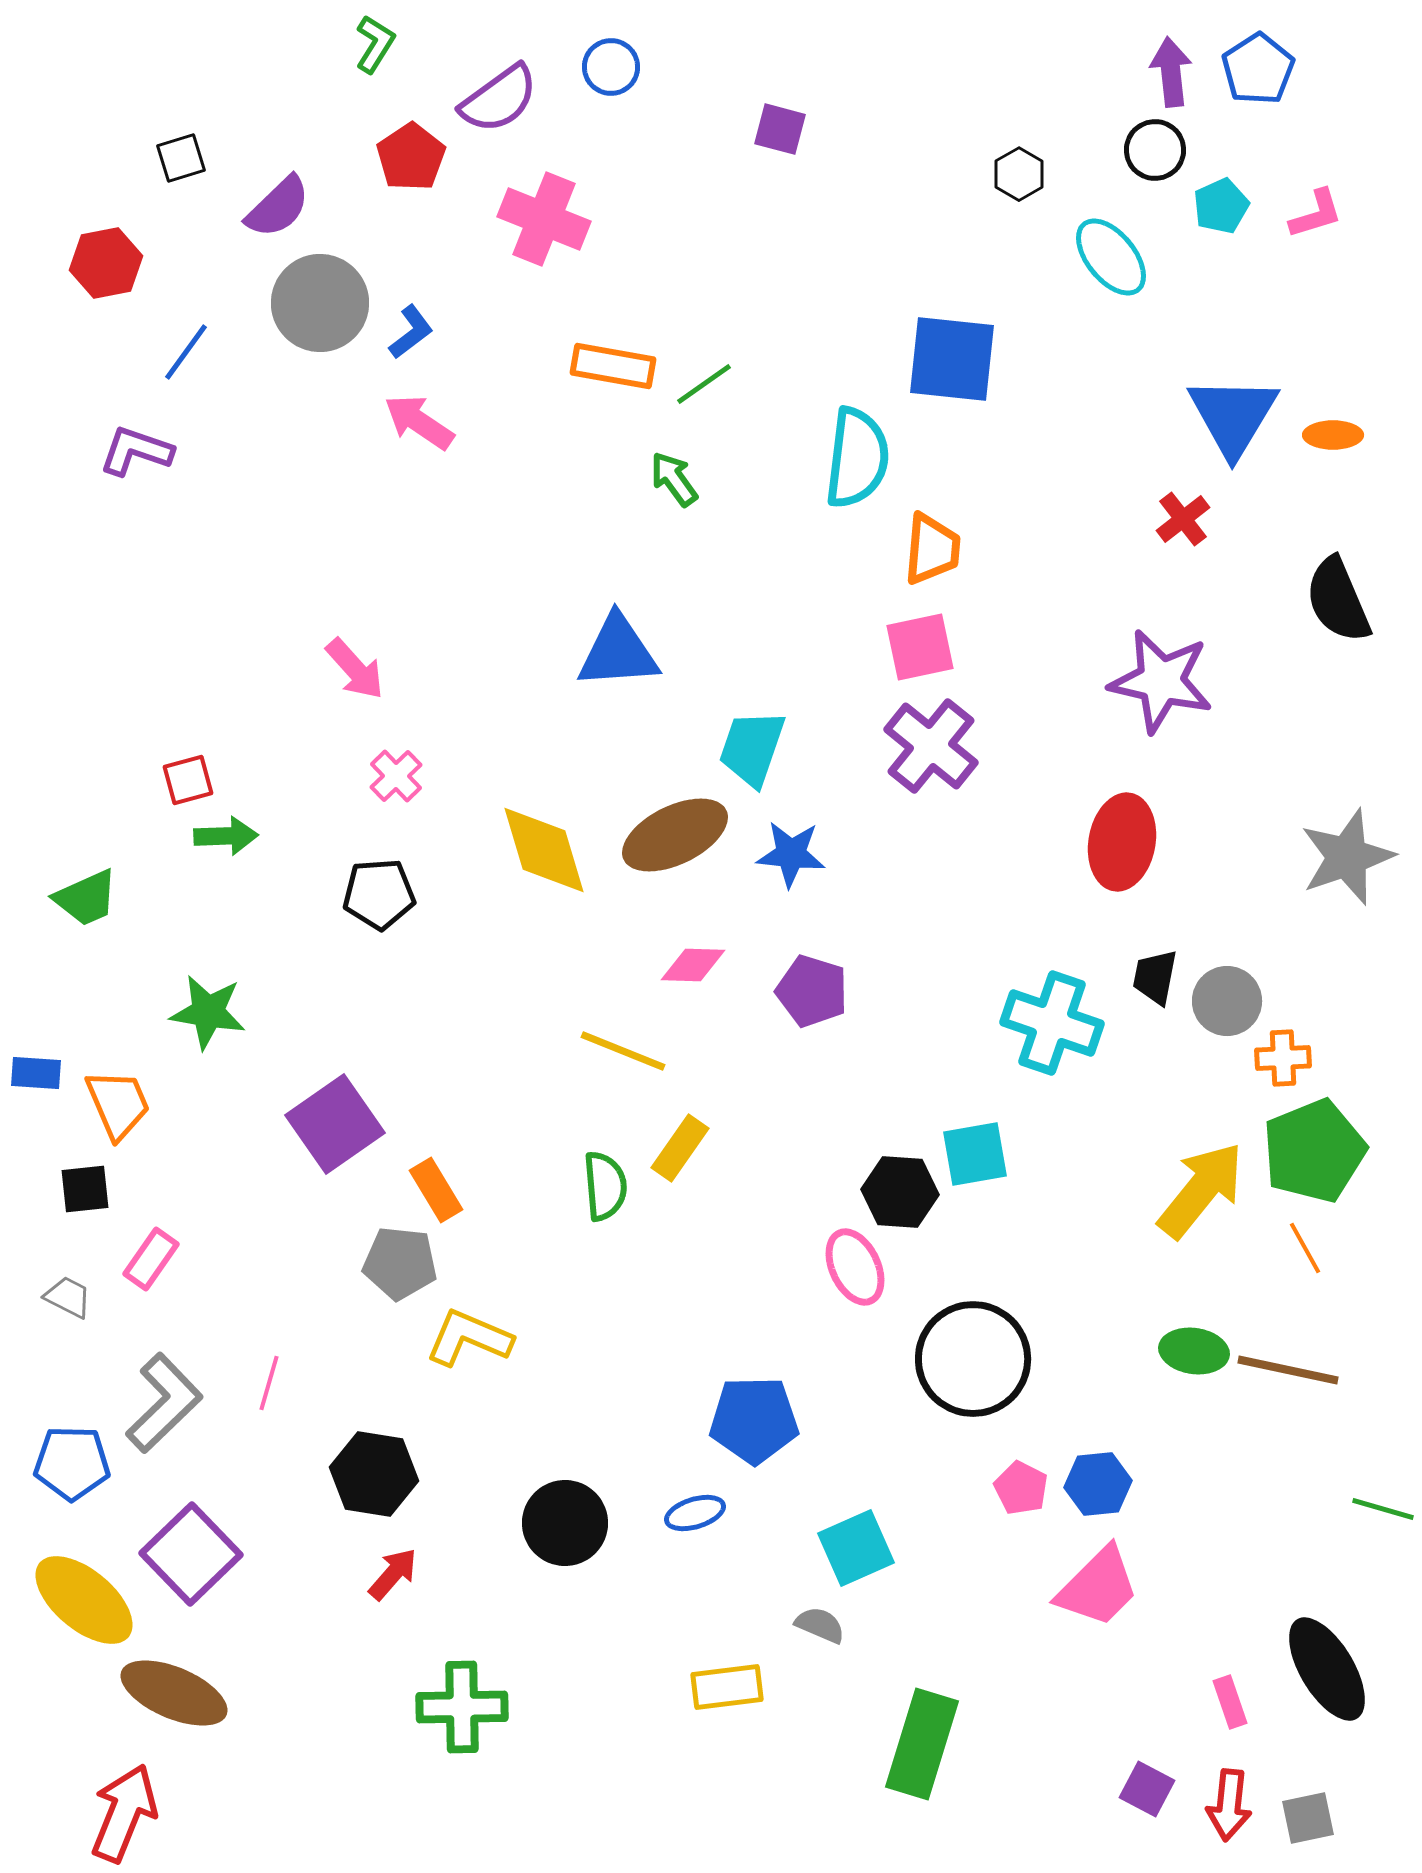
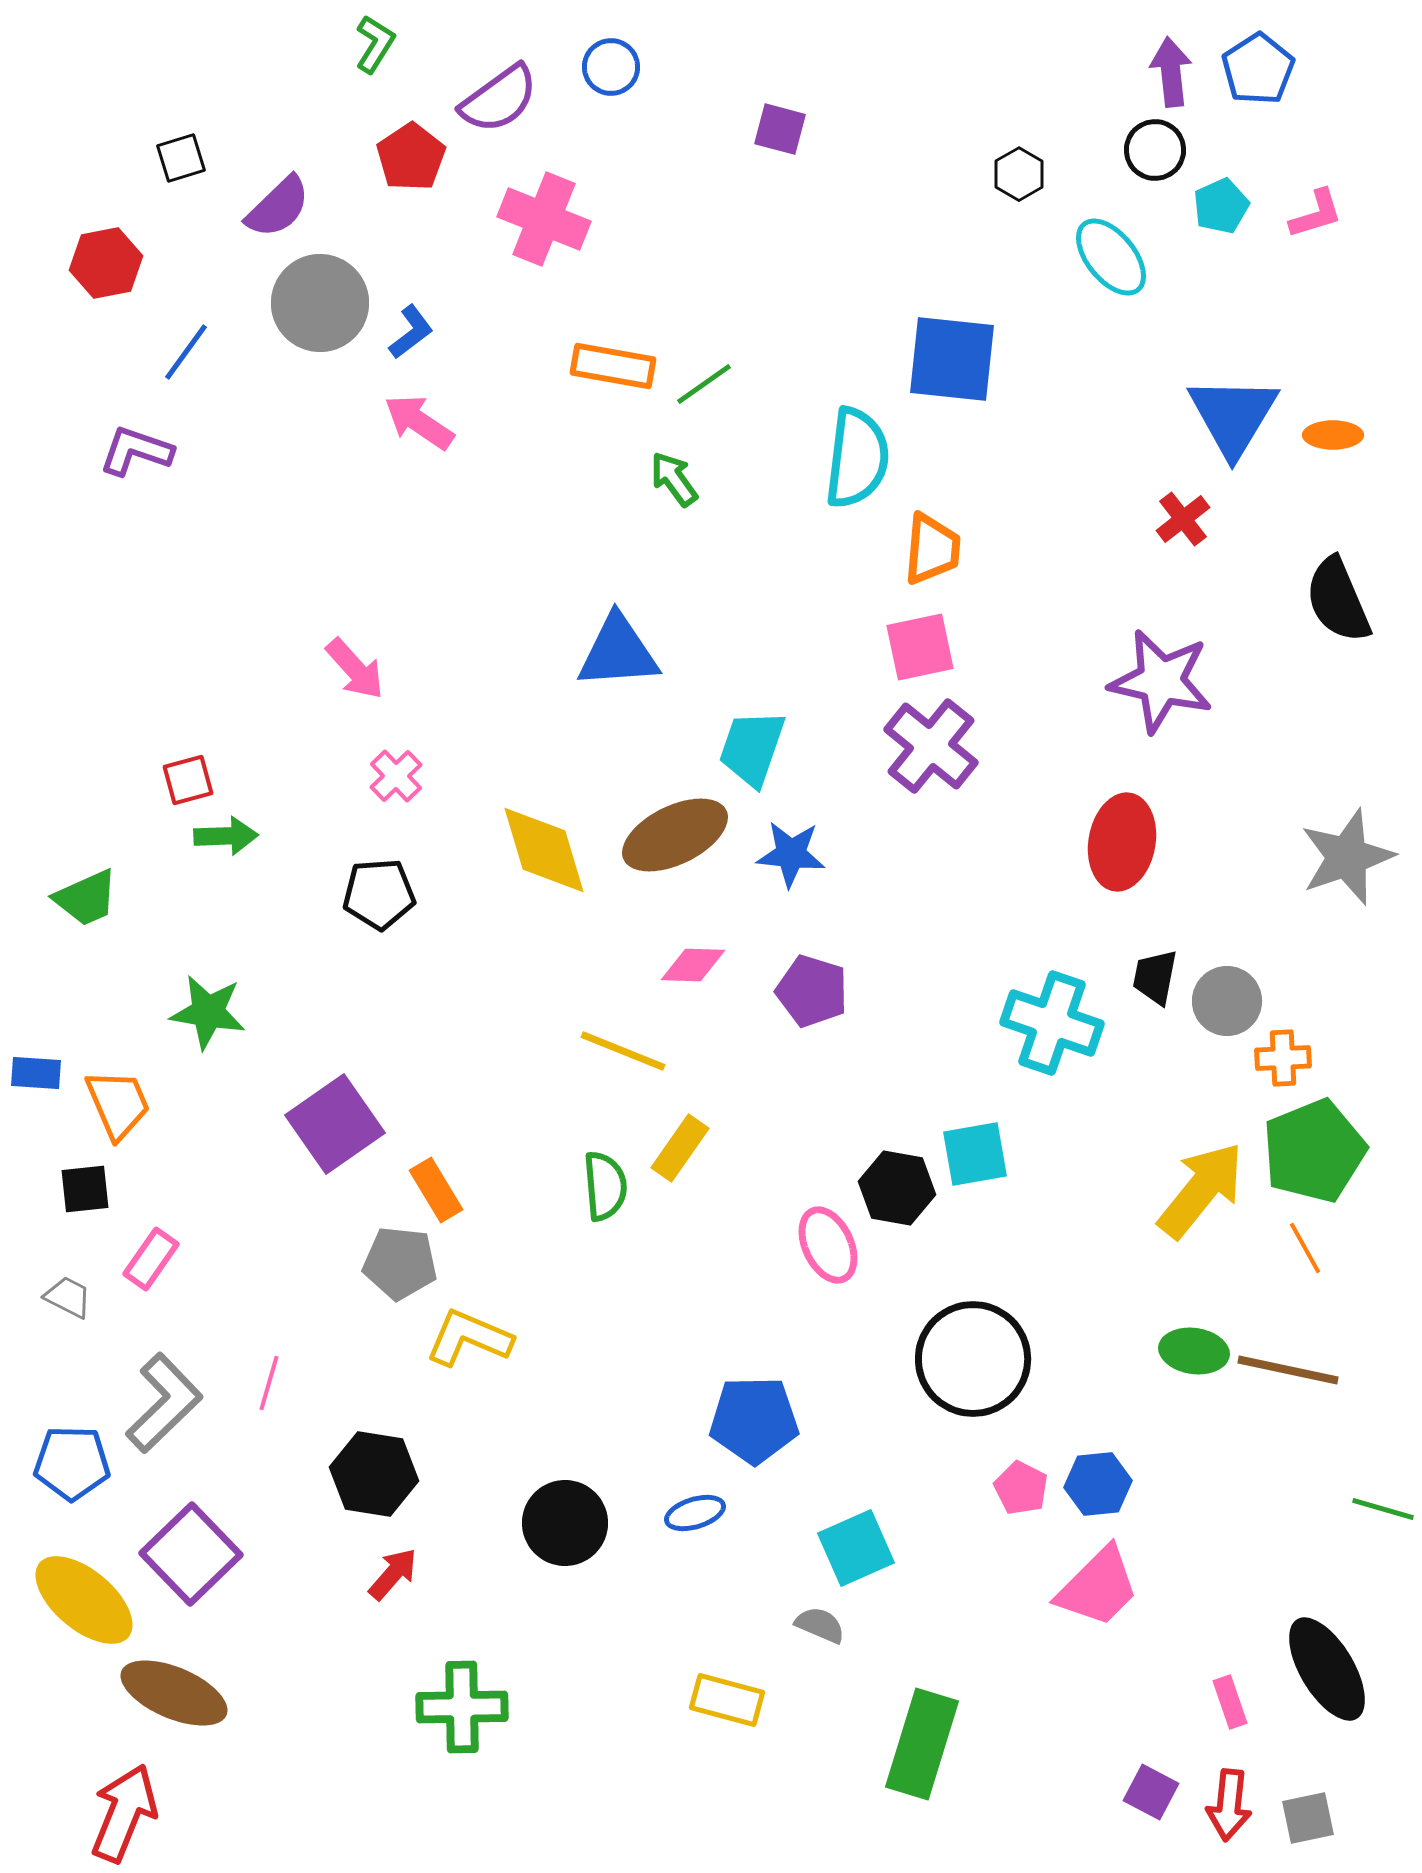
black hexagon at (900, 1192): moved 3 px left, 4 px up; rotated 6 degrees clockwise
pink ellipse at (855, 1267): moved 27 px left, 22 px up
yellow rectangle at (727, 1687): moved 13 px down; rotated 22 degrees clockwise
purple square at (1147, 1789): moved 4 px right, 3 px down
